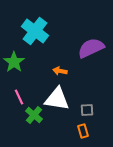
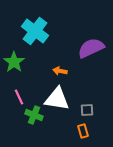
green cross: rotated 18 degrees counterclockwise
